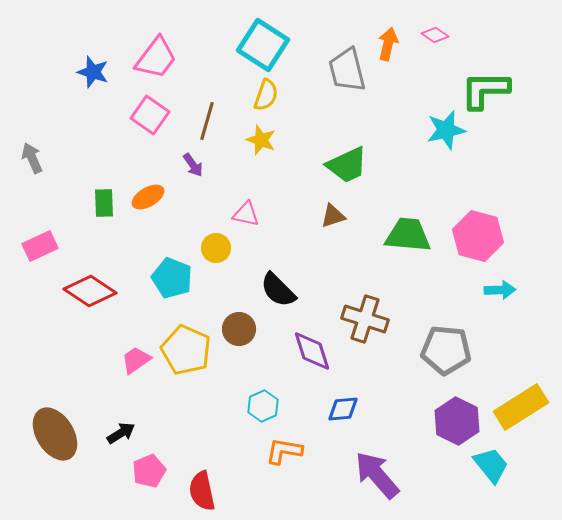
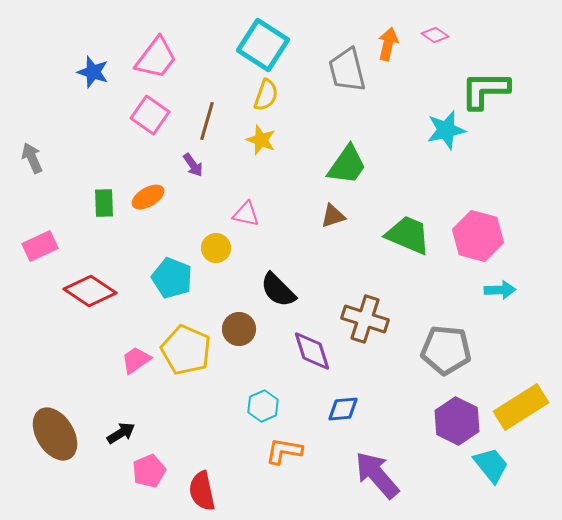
green trapezoid at (347, 165): rotated 30 degrees counterclockwise
green trapezoid at (408, 235): rotated 18 degrees clockwise
